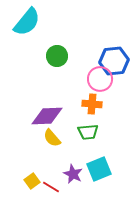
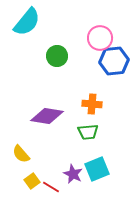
pink circle: moved 41 px up
purple diamond: rotated 12 degrees clockwise
yellow semicircle: moved 31 px left, 16 px down
cyan square: moved 2 px left
